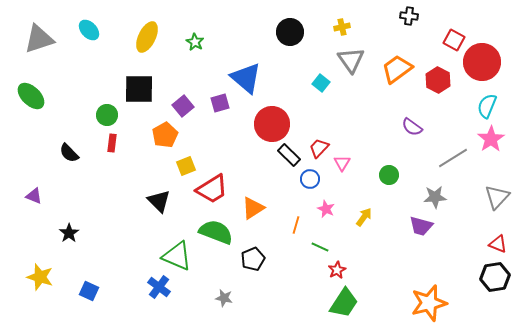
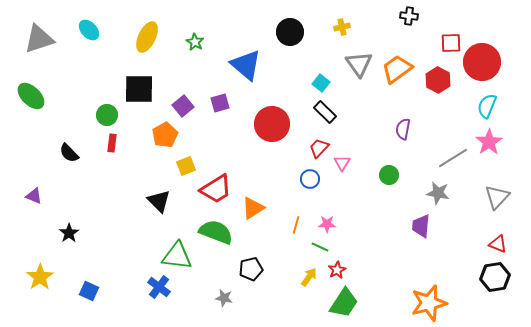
red square at (454, 40): moved 3 px left, 3 px down; rotated 30 degrees counterclockwise
gray triangle at (351, 60): moved 8 px right, 4 px down
blue triangle at (246, 78): moved 13 px up
purple semicircle at (412, 127): moved 9 px left, 2 px down; rotated 65 degrees clockwise
pink star at (491, 139): moved 2 px left, 3 px down
black rectangle at (289, 155): moved 36 px right, 43 px up
red trapezoid at (212, 189): moved 4 px right
gray star at (435, 197): moved 3 px right, 4 px up; rotated 15 degrees clockwise
pink star at (326, 209): moved 1 px right, 15 px down; rotated 24 degrees counterclockwise
yellow arrow at (364, 217): moved 55 px left, 60 px down
purple trapezoid at (421, 226): rotated 80 degrees clockwise
green triangle at (177, 256): rotated 16 degrees counterclockwise
black pentagon at (253, 259): moved 2 px left, 10 px down; rotated 10 degrees clockwise
yellow star at (40, 277): rotated 20 degrees clockwise
